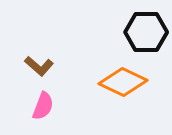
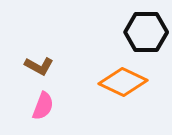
brown L-shape: rotated 12 degrees counterclockwise
